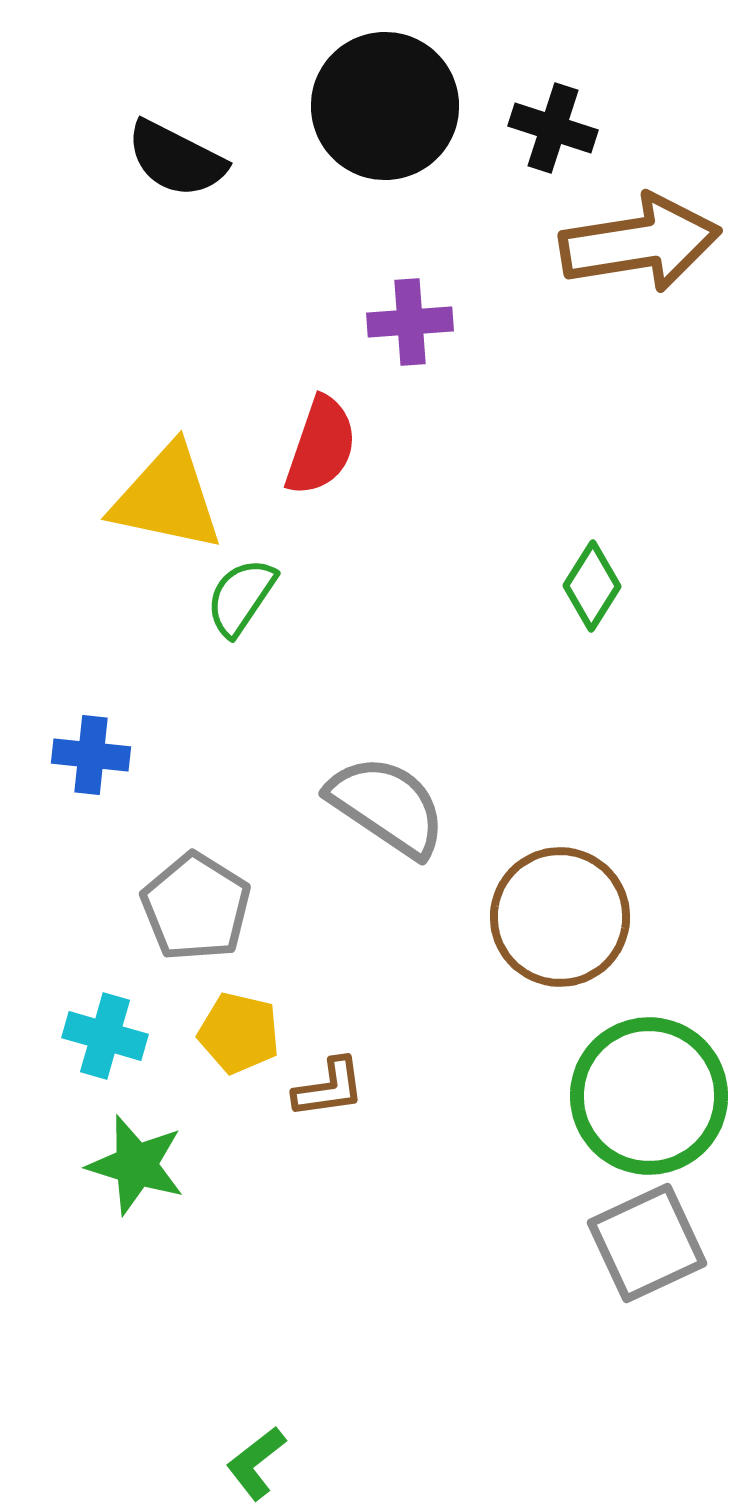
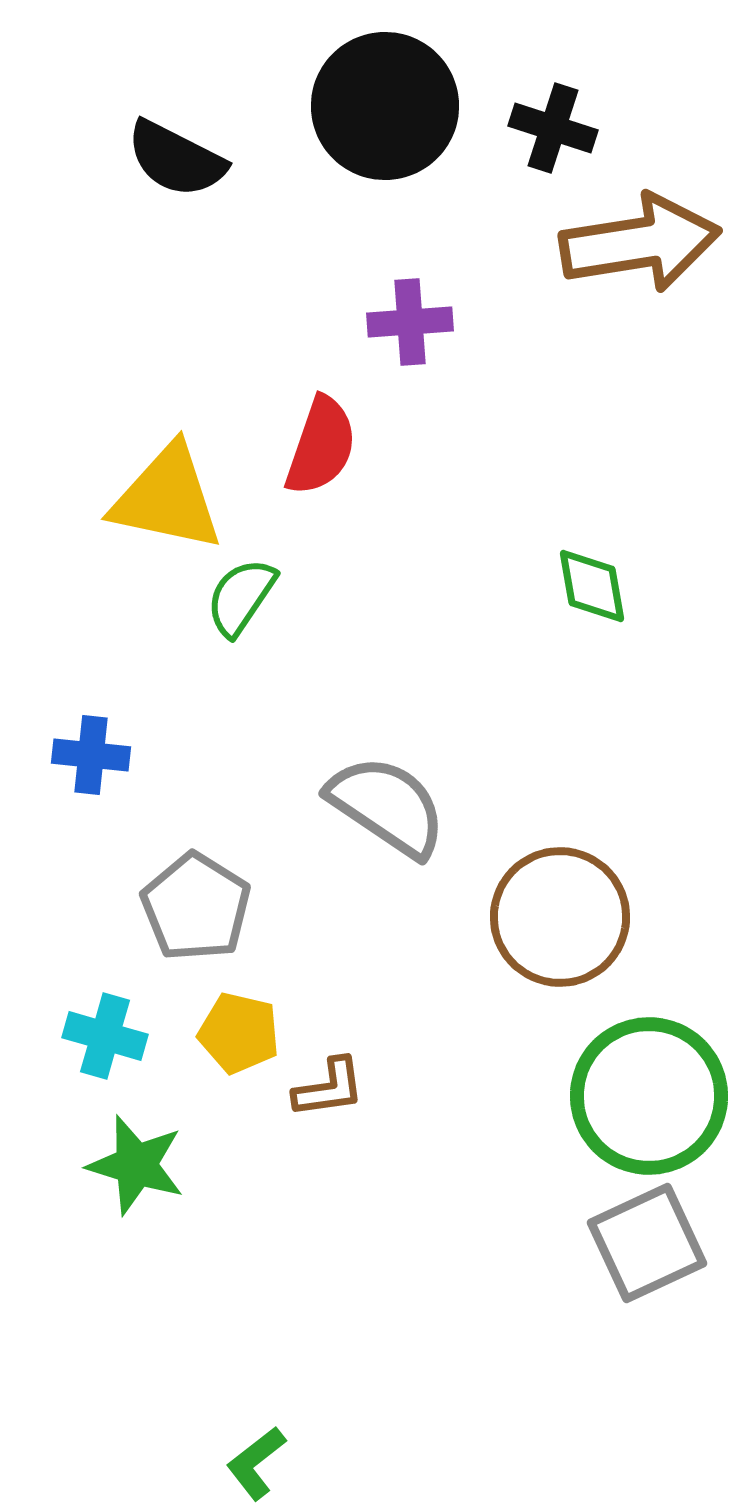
green diamond: rotated 42 degrees counterclockwise
